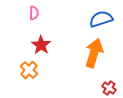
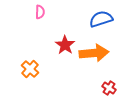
pink semicircle: moved 6 px right, 1 px up
red star: moved 24 px right
orange arrow: rotated 68 degrees clockwise
orange cross: moved 1 px right, 1 px up
